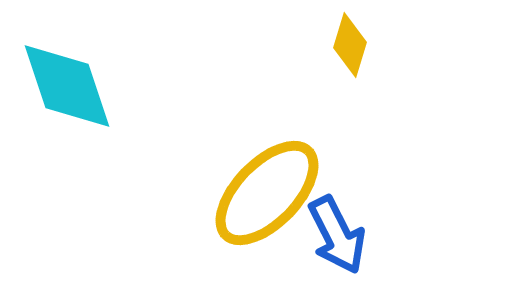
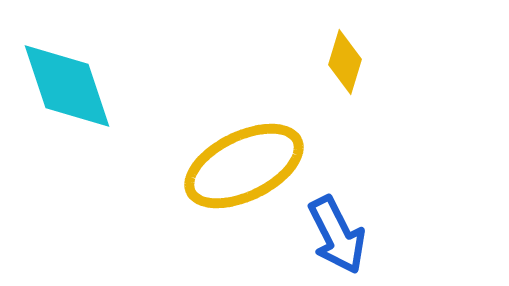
yellow diamond: moved 5 px left, 17 px down
yellow ellipse: moved 23 px left, 27 px up; rotated 20 degrees clockwise
